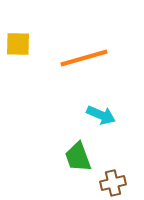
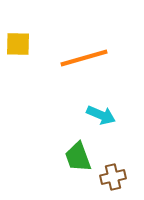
brown cross: moved 6 px up
